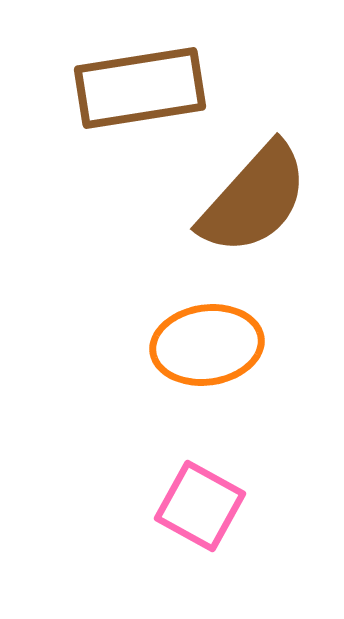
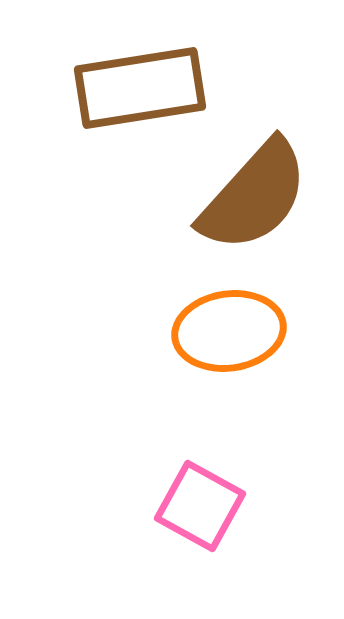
brown semicircle: moved 3 px up
orange ellipse: moved 22 px right, 14 px up
